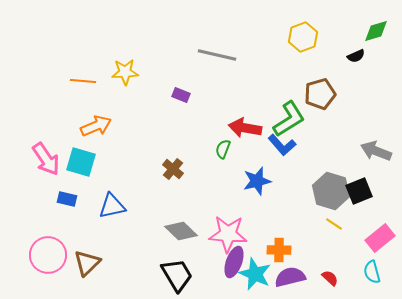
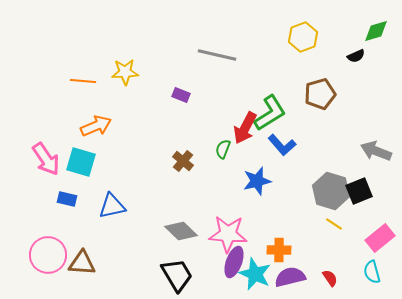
green L-shape: moved 19 px left, 6 px up
red arrow: rotated 72 degrees counterclockwise
brown cross: moved 10 px right, 8 px up
brown triangle: moved 5 px left; rotated 48 degrees clockwise
red semicircle: rotated 12 degrees clockwise
